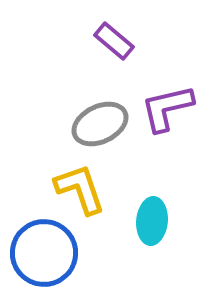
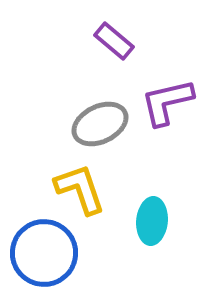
purple L-shape: moved 6 px up
